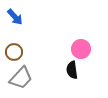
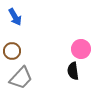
blue arrow: rotated 12 degrees clockwise
brown circle: moved 2 px left, 1 px up
black semicircle: moved 1 px right, 1 px down
